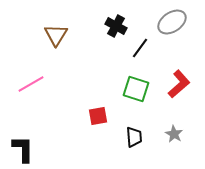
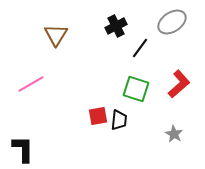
black cross: rotated 35 degrees clockwise
black trapezoid: moved 15 px left, 17 px up; rotated 10 degrees clockwise
